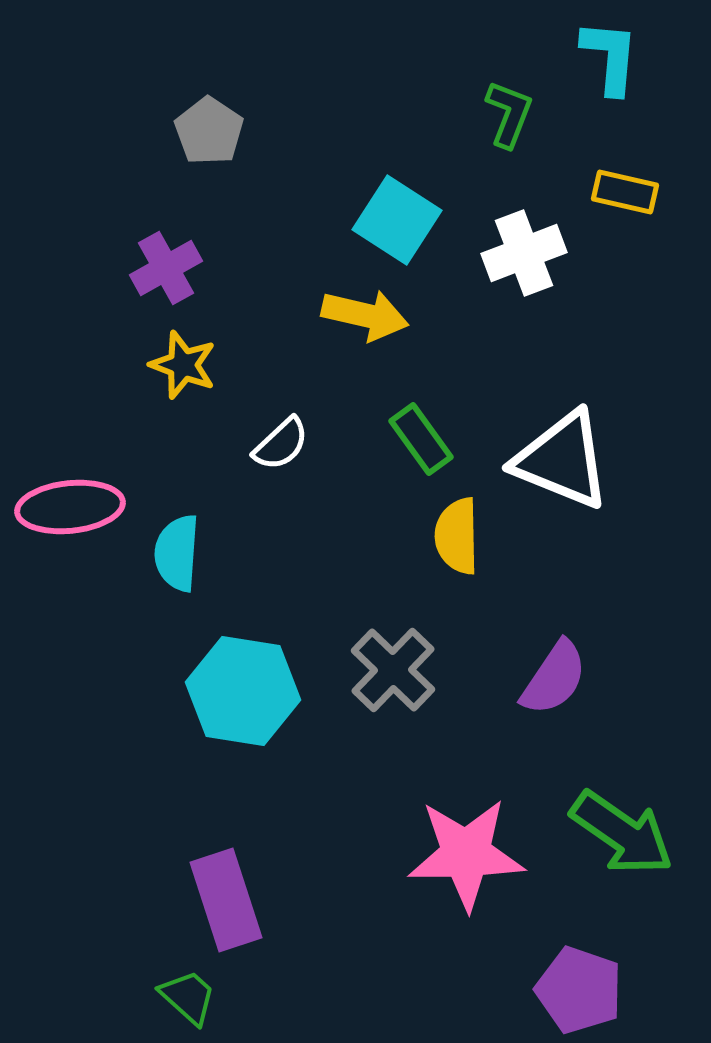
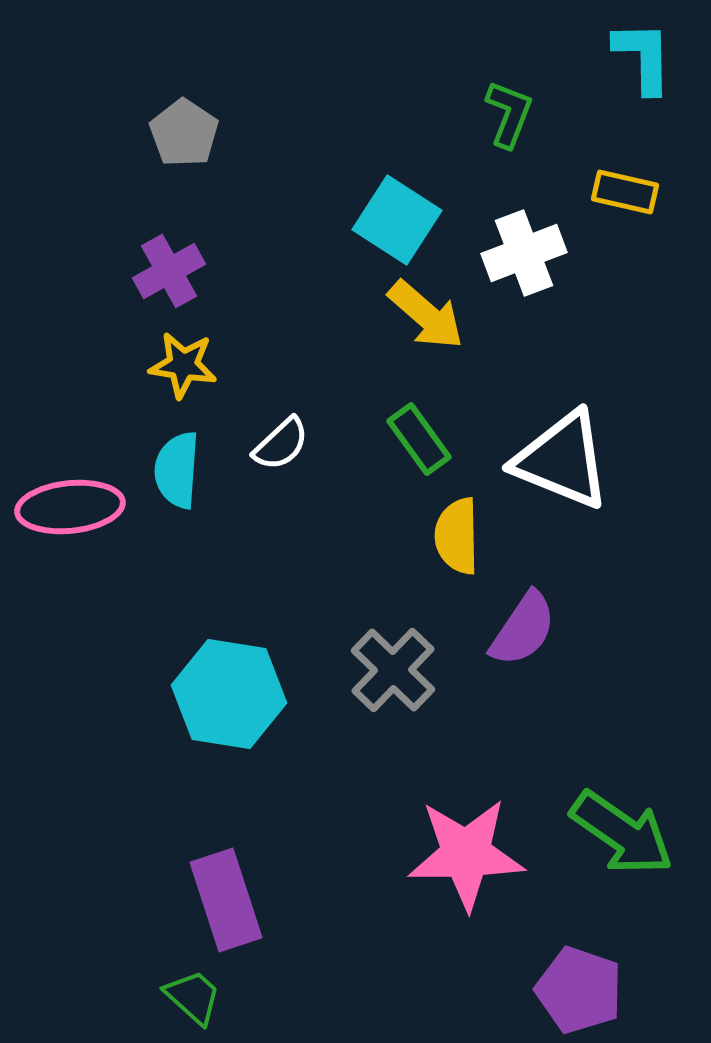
cyan L-shape: moved 33 px right; rotated 6 degrees counterclockwise
gray pentagon: moved 25 px left, 2 px down
purple cross: moved 3 px right, 3 px down
yellow arrow: moved 61 px right; rotated 28 degrees clockwise
yellow star: rotated 12 degrees counterclockwise
green rectangle: moved 2 px left
cyan semicircle: moved 83 px up
purple semicircle: moved 31 px left, 49 px up
cyan hexagon: moved 14 px left, 3 px down
green trapezoid: moved 5 px right
